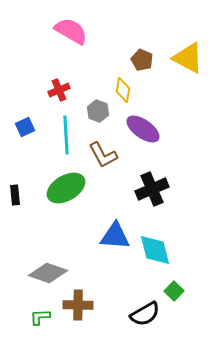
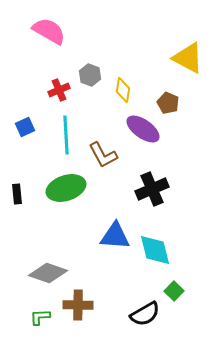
pink semicircle: moved 22 px left
brown pentagon: moved 26 px right, 43 px down
gray hexagon: moved 8 px left, 36 px up
green ellipse: rotated 12 degrees clockwise
black rectangle: moved 2 px right, 1 px up
